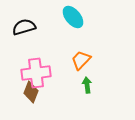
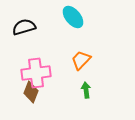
green arrow: moved 1 px left, 5 px down
